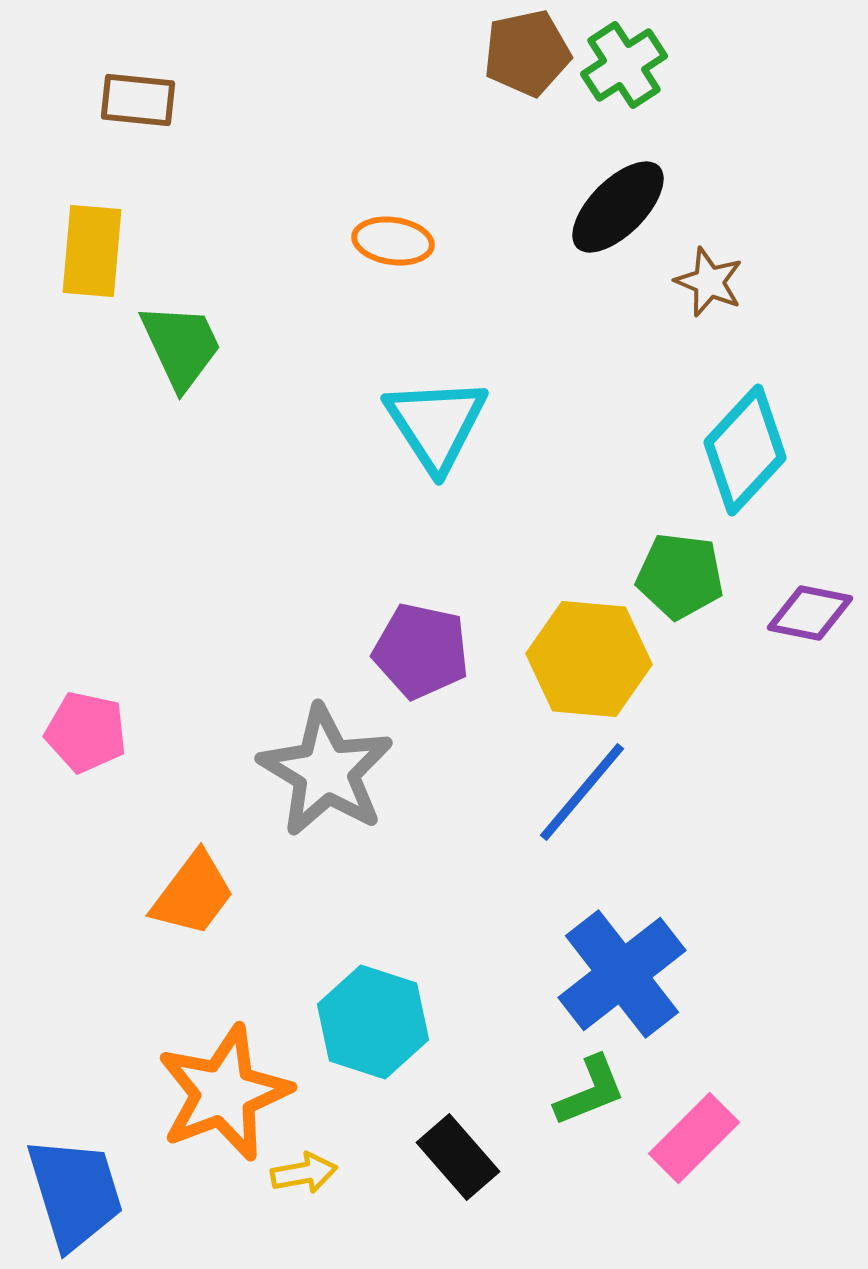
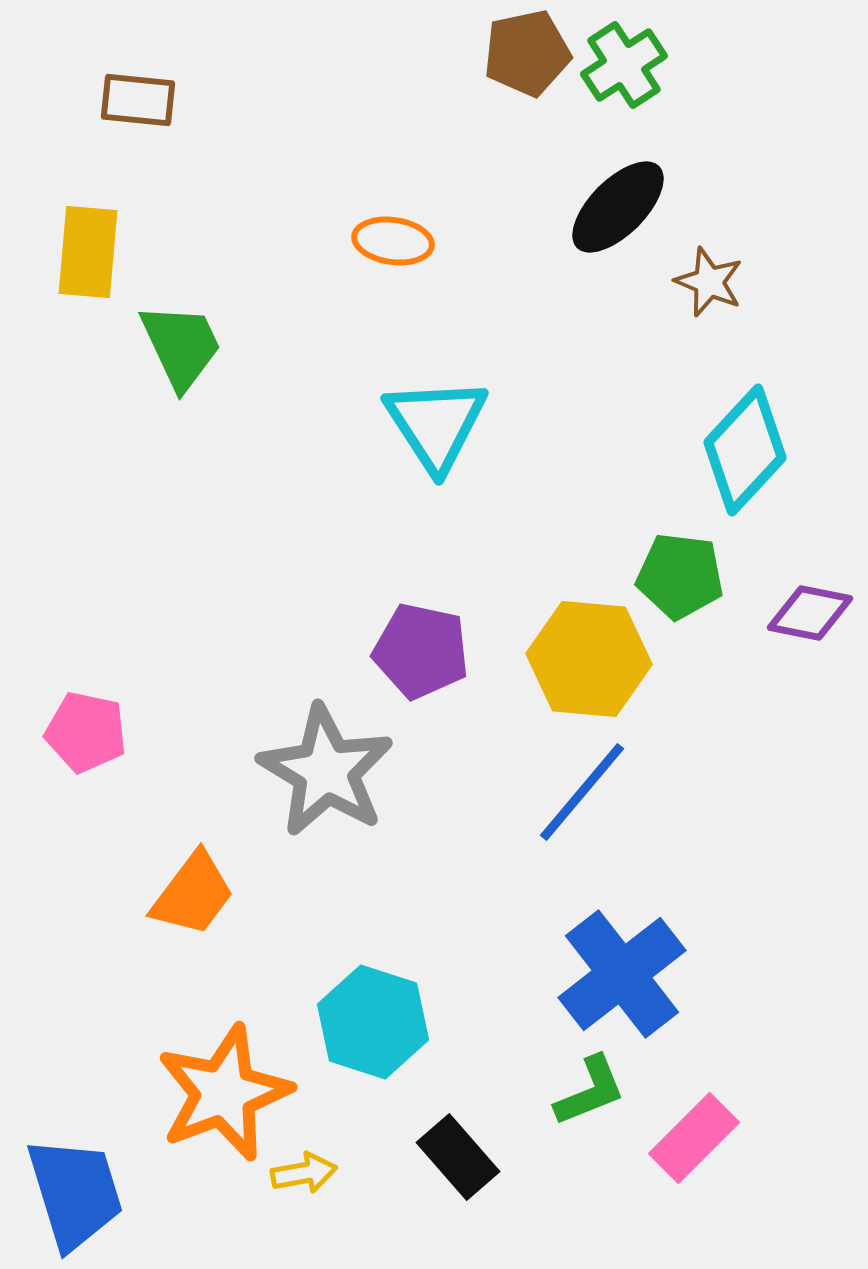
yellow rectangle: moved 4 px left, 1 px down
